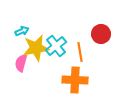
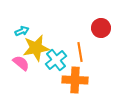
red circle: moved 6 px up
cyan cross: moved 14 px down
pink semicircle: rotated 114 degrees clockwise
